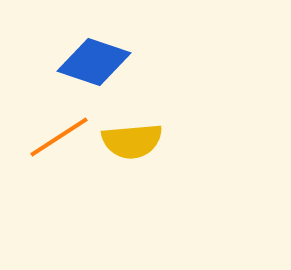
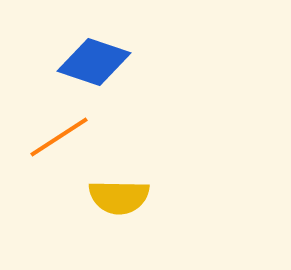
yellow semicircle: moved 13 px left, 56 px down; rotated 6 degrees clockwise
